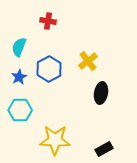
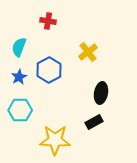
yellow cross: moved 9 px up
blue hexagon: moved 1 px down
black rectangle: moved 10 px left, 27 px up
